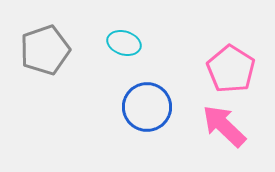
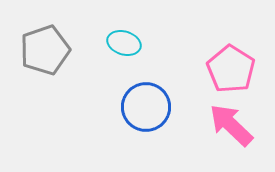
blue circle: moved 1 px left
pink arrow: moved 7 px right, 1 px up
